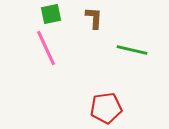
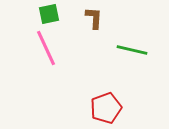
green square: moved 2 px left
red pentagon: rotated 12 degrees counterclockwise
